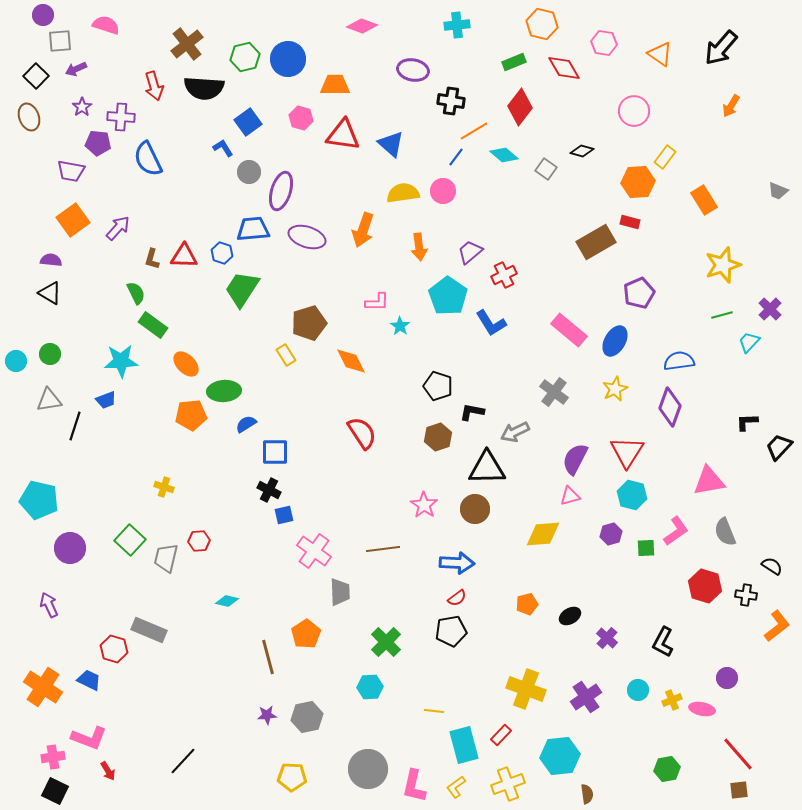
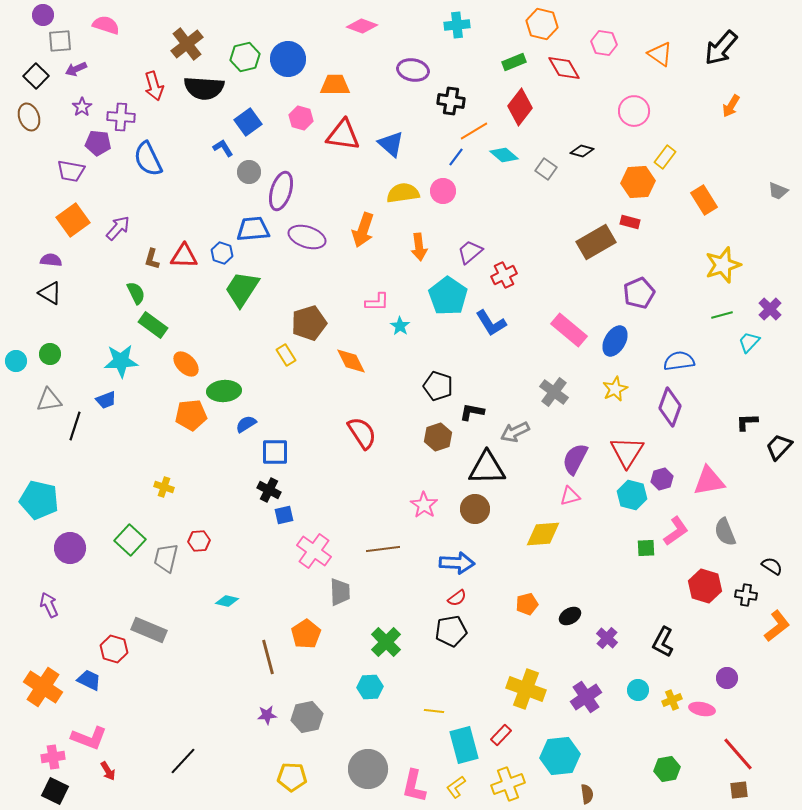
purple hexagon at (611, 534): moved 51 px right, 55 px up
